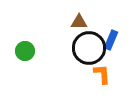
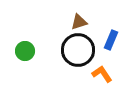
brown triangle: rotated 18 degrees counterclockwise
black circle: moved 11 px left, 2 px down
orange L-shape: rotated 30 degrees counterclockwise
